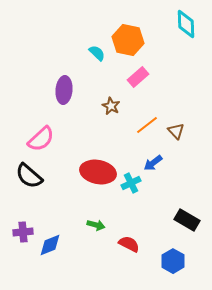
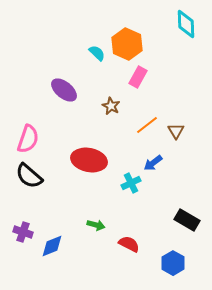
orange hexagon: moved 1 px left, 4 px down; rotated 12 degrees clockwise
pink rectangle: rotated 20 degrees counterclockwise
purple ellipse: rotated 56 degrees counterclockwise
brown triangle: rotated 12 degrees clockwise
pink semicircle: moved 13 px left; rotated 28 degrees counterclockwise
red ellipse: moved 9 px left, 12 px up
purple cross: rotated 24 degrees clockwise
blue diamond: moved 2 px right, 1 px down
blue hexagon: moved 2 px down
